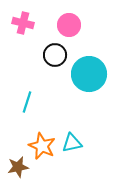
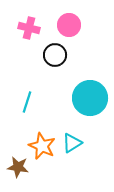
pink cross: moved 6 px right, 5 px down
cyan circle: moved 1 px right, 24 px down
cyan triangle: rotated 20 degrees counterclockwise
brown star: rotated 20 degrees clockwise
